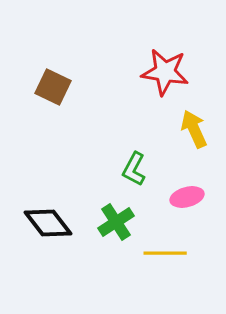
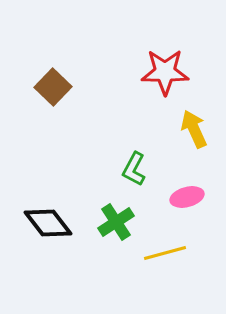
red star: rotated 9 degrees counterclockwise
brown square: rotated 18 degrees clockwise
yellow line: rotated 15 degrees counterclockwise
